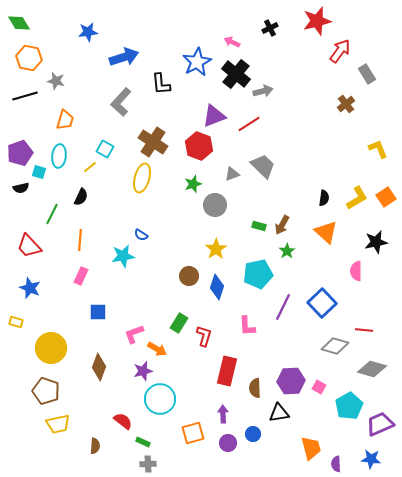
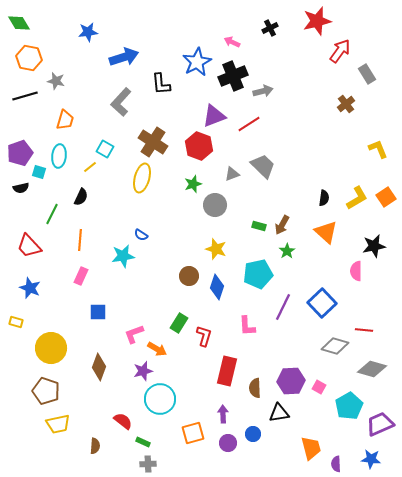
black cross at (236, 74): moved 3 px left, 2 px down; rotated 28 degrees clockwise
black star at (376, 242): moved 2 px left, 4 px down
yellow star at (216, 249): rotated 20 degrees counterclockwise
